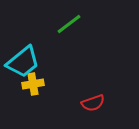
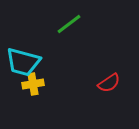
cyan trapezoid: rotated 54 degrees clockwise
red semicircle: moved 16 px right, 20 px up; rotated 15 degrees counterclockwise
